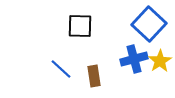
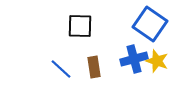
blue square: moved 1 px right; rotated 8 degrees counterclockwise
yellow star: moved 3 px left; rotated 20 degrees counterclockwise
brown rectangle: moved 9 px up
